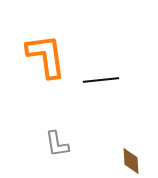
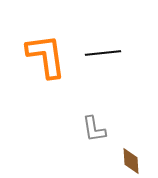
black line: moved 2 px right, 27 px up
gray L-shape: moved 37 px right, 15 px up
